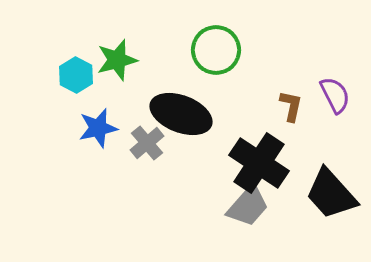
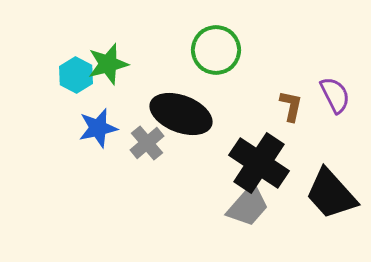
green star: moved 9 px left, 4 px down
